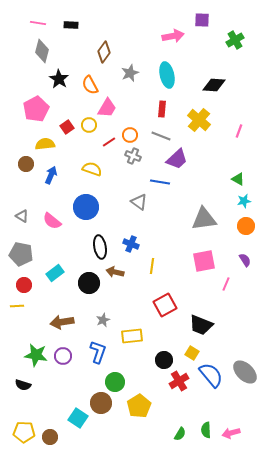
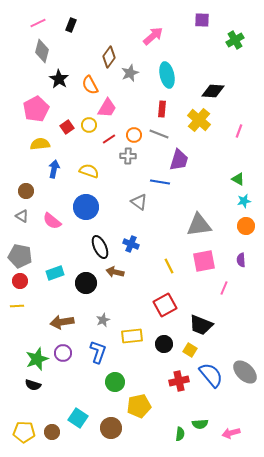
pink line at (38, 23): rotated 35 degrees counterclockwise
black rectangle at (71, 25): rotated 72 degrees counterclockwise
pink arrow at (173, 36): moved 20 px left; rotated 30 degrees counterclockwise
brown diamond at (104, 52): moved 5 px right, 5 px down
black diamond at (214, 85): moved 1 px left, 6 px down
orange circle at (130, 135): moved 4 px right
gray line at (161, 136): moved 2 px left, 2 px up
red line at (109, 142): moved 3 px up
yellow semicircle at (45, 144): moved 5 px left
gray cross at (133, 156): moved 5 px left; rotated 21 degrees counterclockwise
purple trapezoid at (177, 159): moved 2 px right, 1 px down; rotated 30 degrees counterclockwise
brown circle at (26, 164): moved 27 px down
yellow semicircle at (92, 169): moved 3 px left, 2 px down
blue arrow at (51, 175): moved 3 px right, 6 px up; rotated 12 degrees counterclockwise
gray triangle at (204, 219): moved 5 px left, 6 px down
black ellipse at (100, 247): rotated 15 degrees counterclockwise
gray pentagon at (21, 254): moved 1 px left, 2 px down
purple semicircle at (245, 260): moved 4 px left; rotated 152 degrees counterclockwise
yellow line at (152, 266): moved 17 px right; rotated 35 degrees counterclockwise
cyan rectangle at (55, 273): rotated 18 degrees clockwise
black circle at (89, 283): moved 3 px left
pink line at (226, 284): moved 2 px left, 4 px down
red circle at (24, 285): moved 4 px left, 4 px up
yellow square at (192, 353): moved 2 px left, 3 px up
green star at (36, 355): moved 1 px right, 4 px down; rotated 30 degrees counterclockwise
purple circle at (63, 356): moved 3 px up
black circle at (164, 360): moved 16 px up
red cross at (179, 381): rotated 18 degrees clockwise
black semicircle at (23, 385): moved 10 px right
brown circle at (101, 403): moved 10 px right, 25 px down
yellow pentagon at (139, 406): rotated 20 degrees clockwise
green semicircle at (206, 430): moved 6 px left, 6 px up; rotated 91 degrees counterclockwise
green semicircle at (180, 434): rotated 24 degrees counterclockwise
brown circle at (50, 437): moved 2 px right, 5 px up
